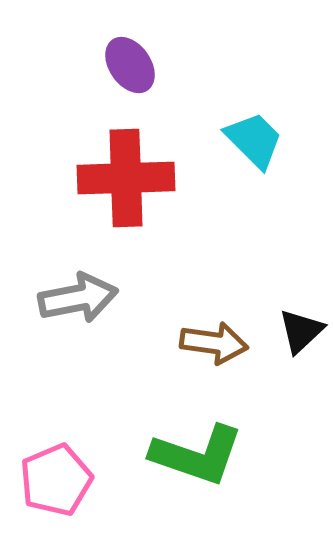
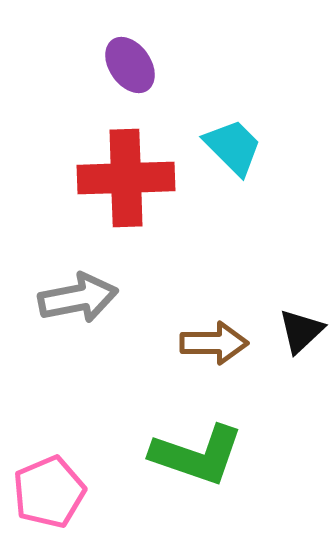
cyan trapezoid: moved 21 px left, 7 px down
brown arrow: rotated 8 degrees counterclockwise
pink pentagon: moved 7 px left, 12 px down
